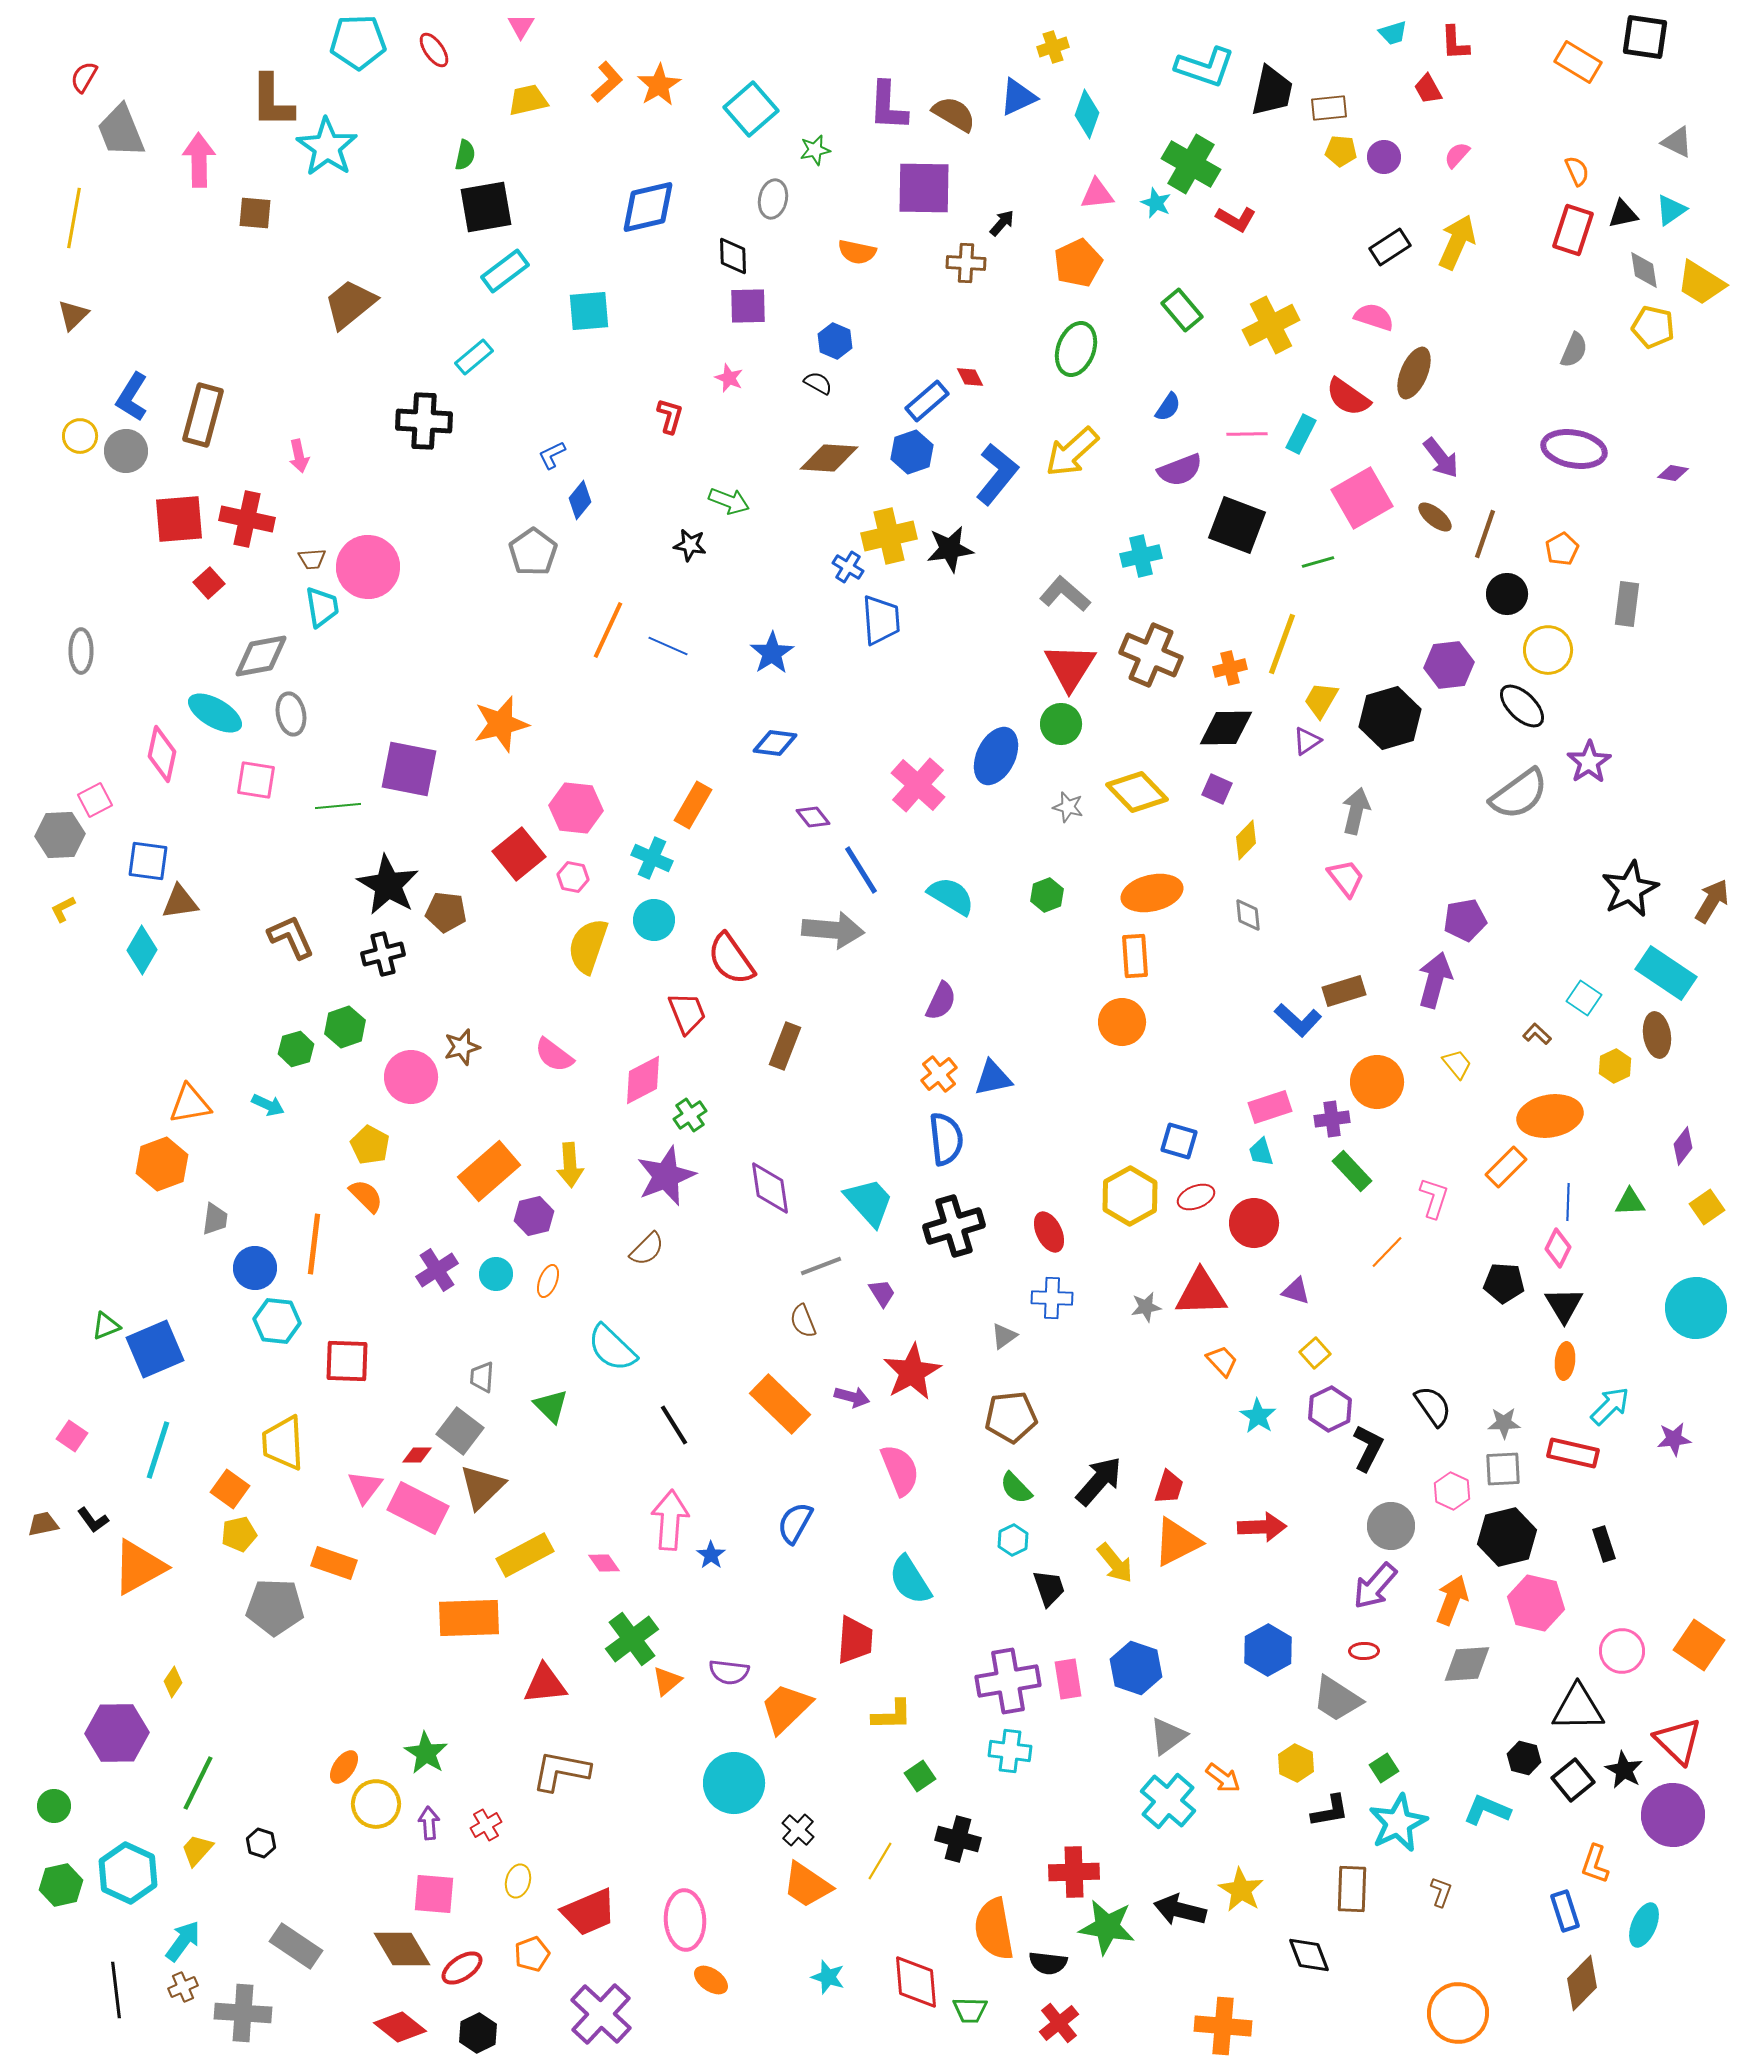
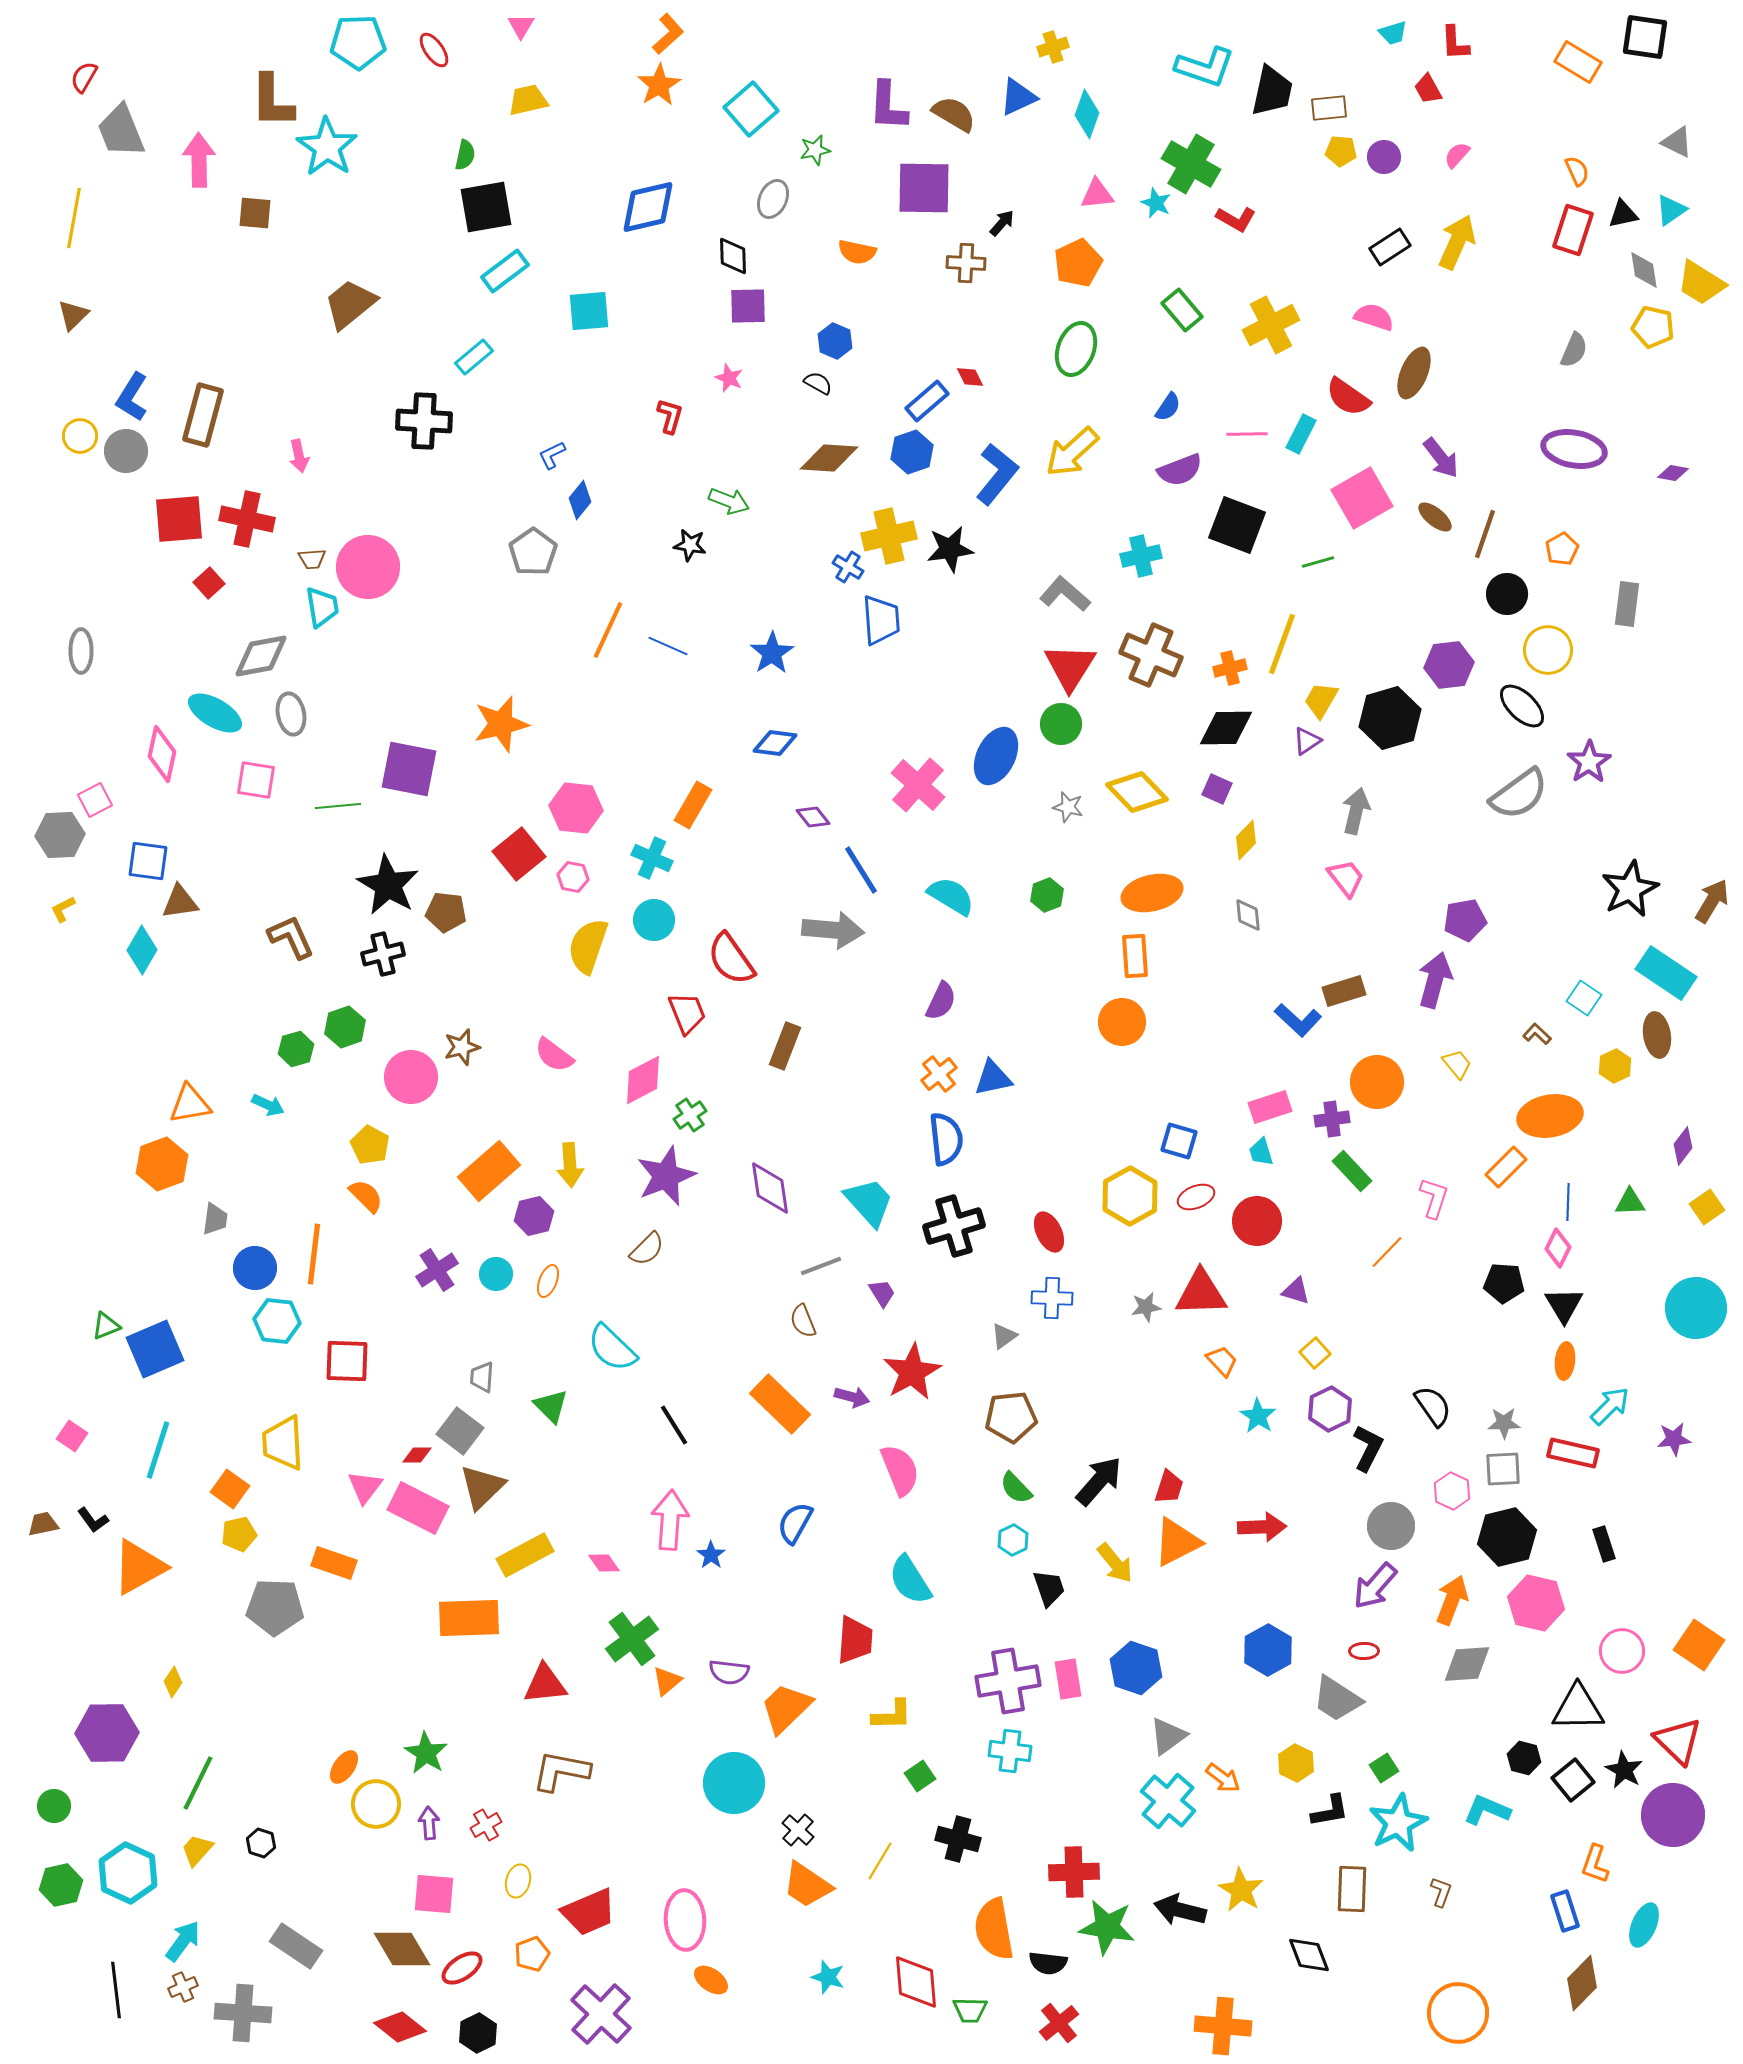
orange L-shape at (607, 82): moved 61 px right, 48 px up
gray ellipse at (773, 199): rotated 12 degrees clockwise
red circle at (1254, 1223): moved 3 px right, 2 px up
orange line at (314, 1244): moved 10 px down
purple hexagon at (117, 1733): moved 10 px left
